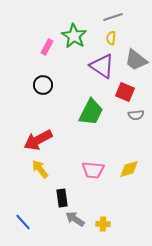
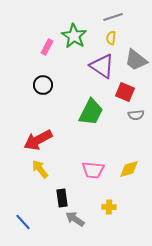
yellow cross: moved 6 px right, 17 px up
